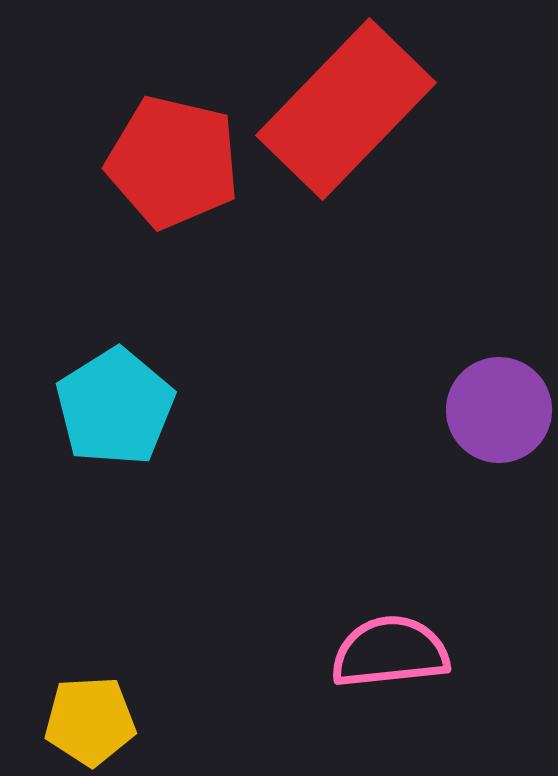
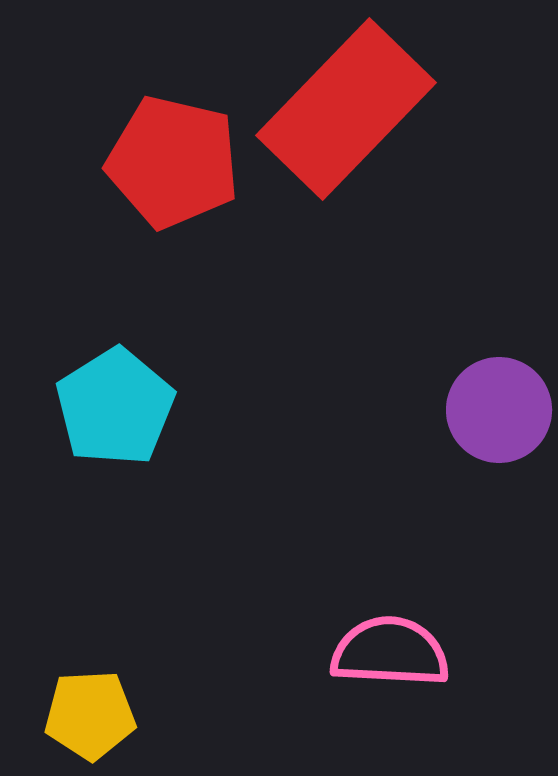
pink semicircle: rotated 9 degrees clockwise
yellow pentagon: moved 6 px up
